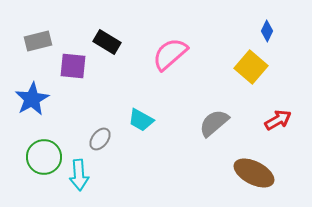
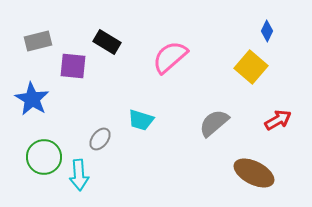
pink semicircle: moved 3 px down
blue star: rotated 12 degrees counterclockwise
cyan trapezoid: rotated 12 degrees counterclockwise
